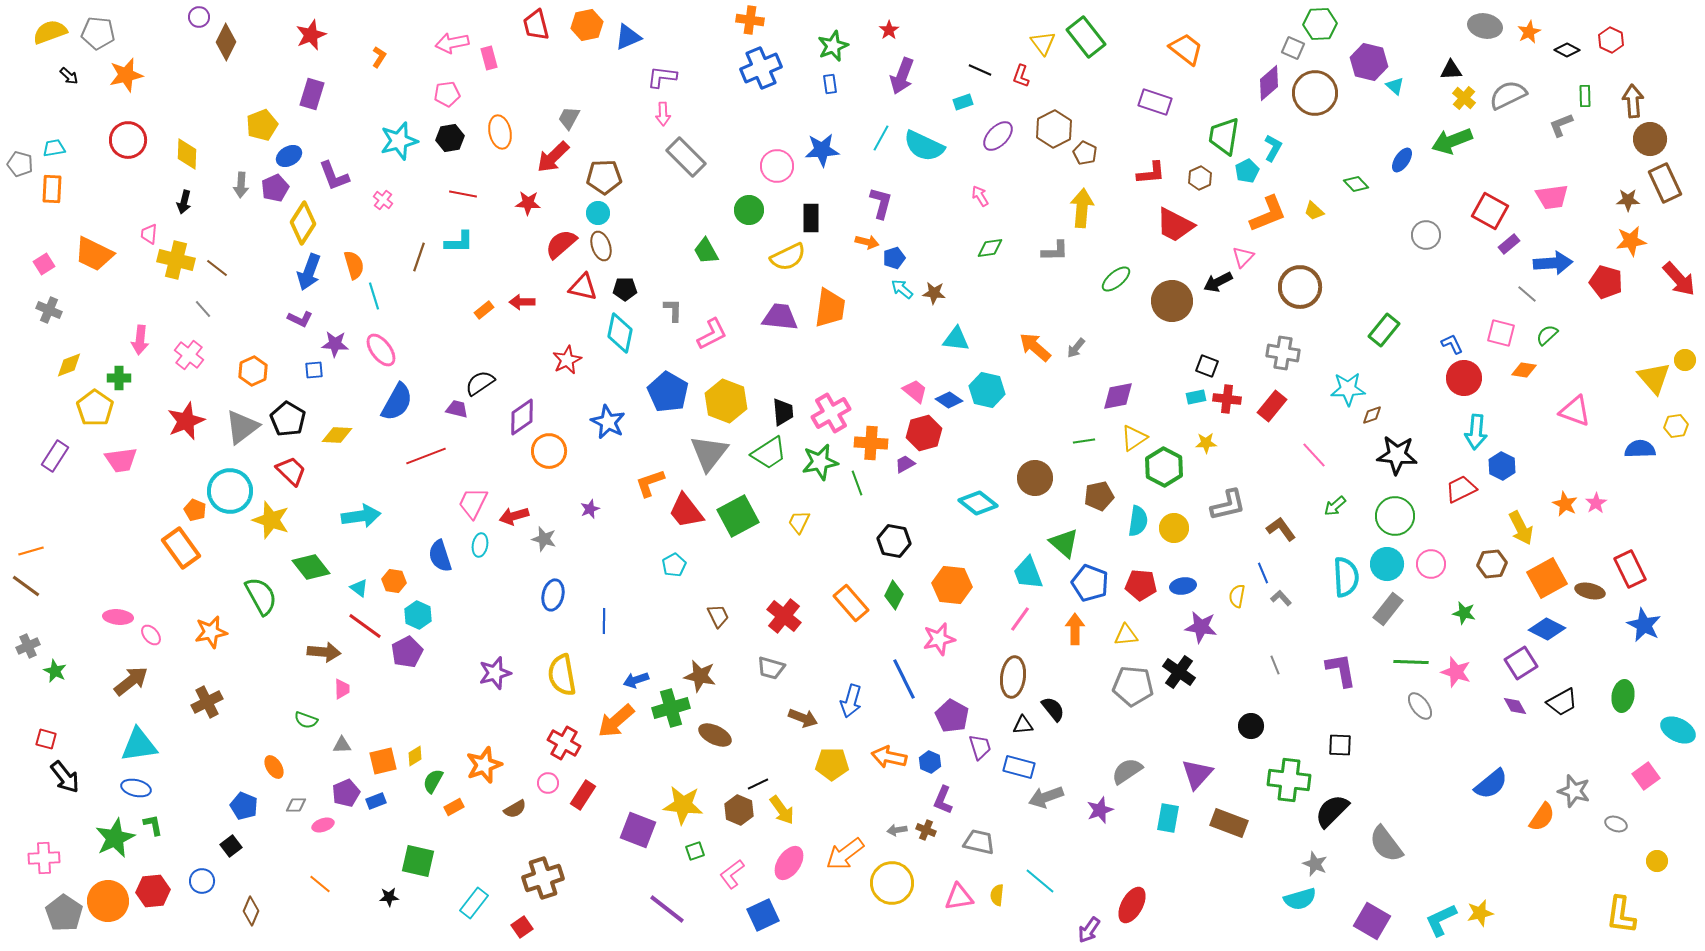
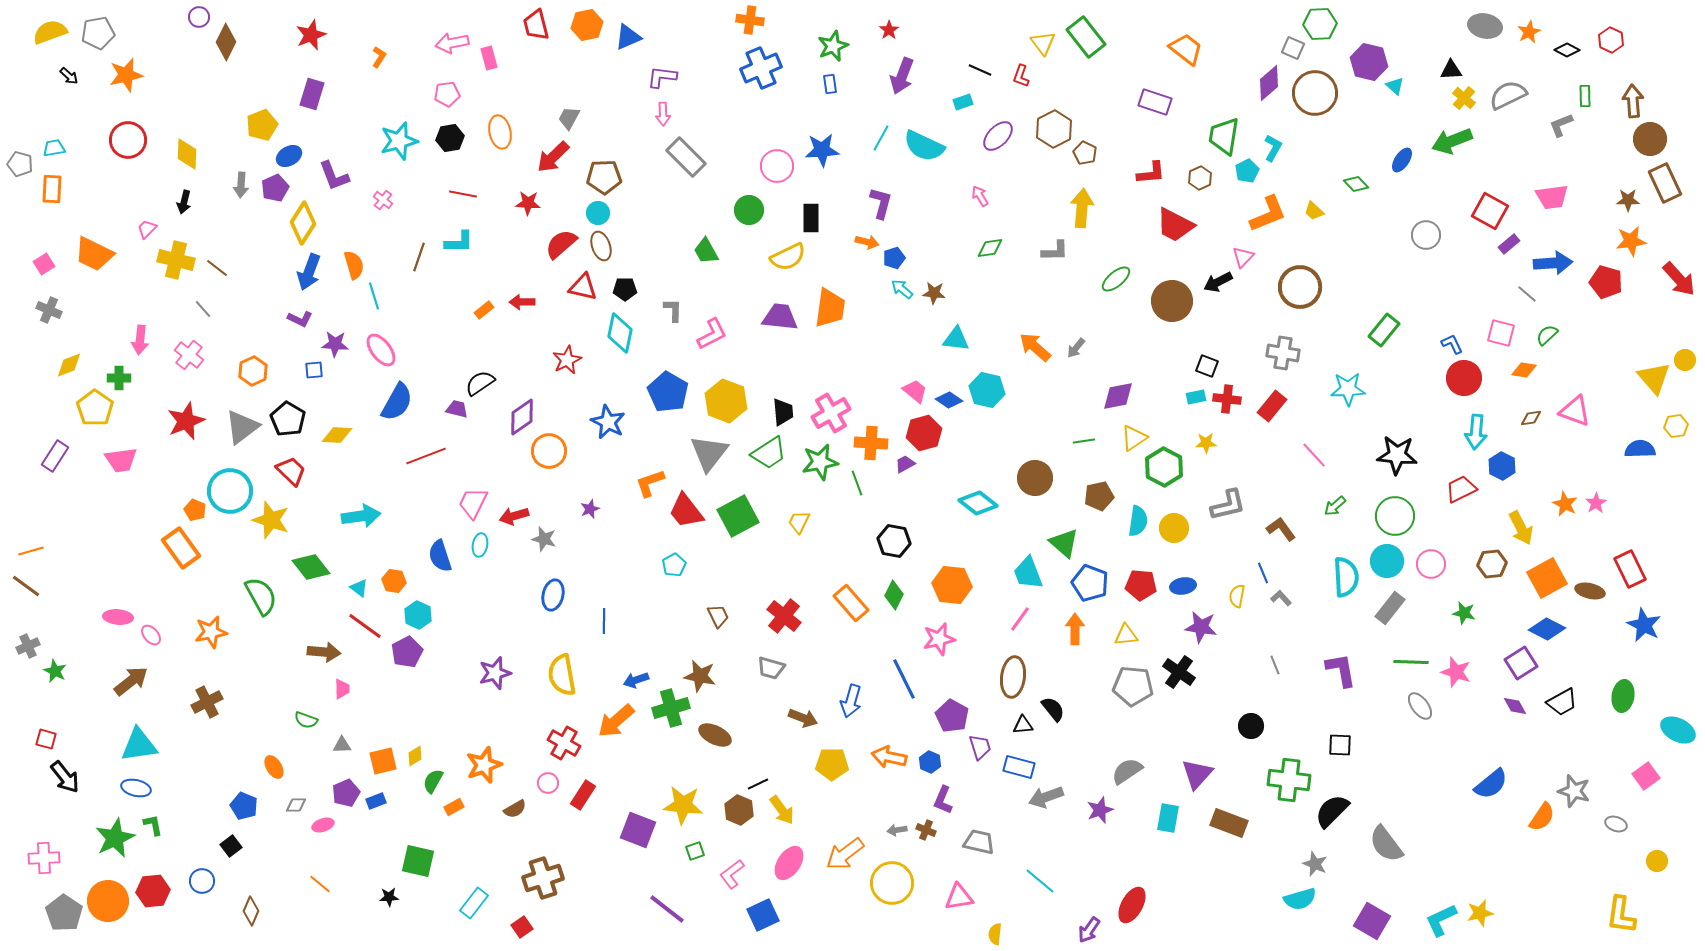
gray pentagon at (98, 33): rotated 16 degrees counterclockwise
pink trapezoid at (149, 234): moved 2 px left, 5 px up; rotated 40 degrees clockwise
brown diamond at (1372, 415): moved 159 px right, 3 px down; rotated 10 degrees clockwise
cyan circle at (1387, 564): moved 3 px up
gray rectangle at (1388, 609): moved 2 px right, 1 px up
yellow semicircle at (997, 895): moved 2 px left, 39 px down
